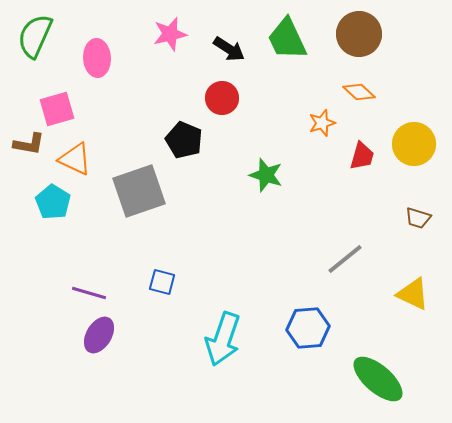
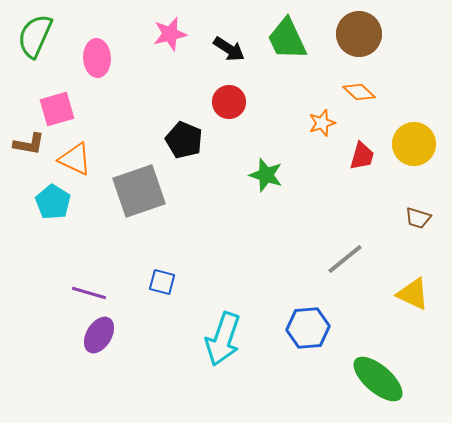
red circle: moved 7 px right, 4 px down
